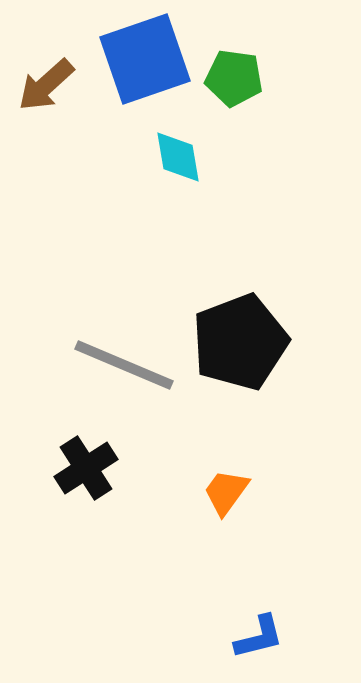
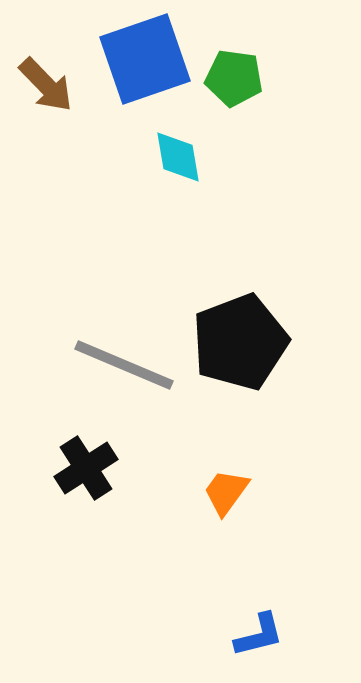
brown arrow: rotated 92 degrees counterclockwise
blue L-shape: moved 2 px up
